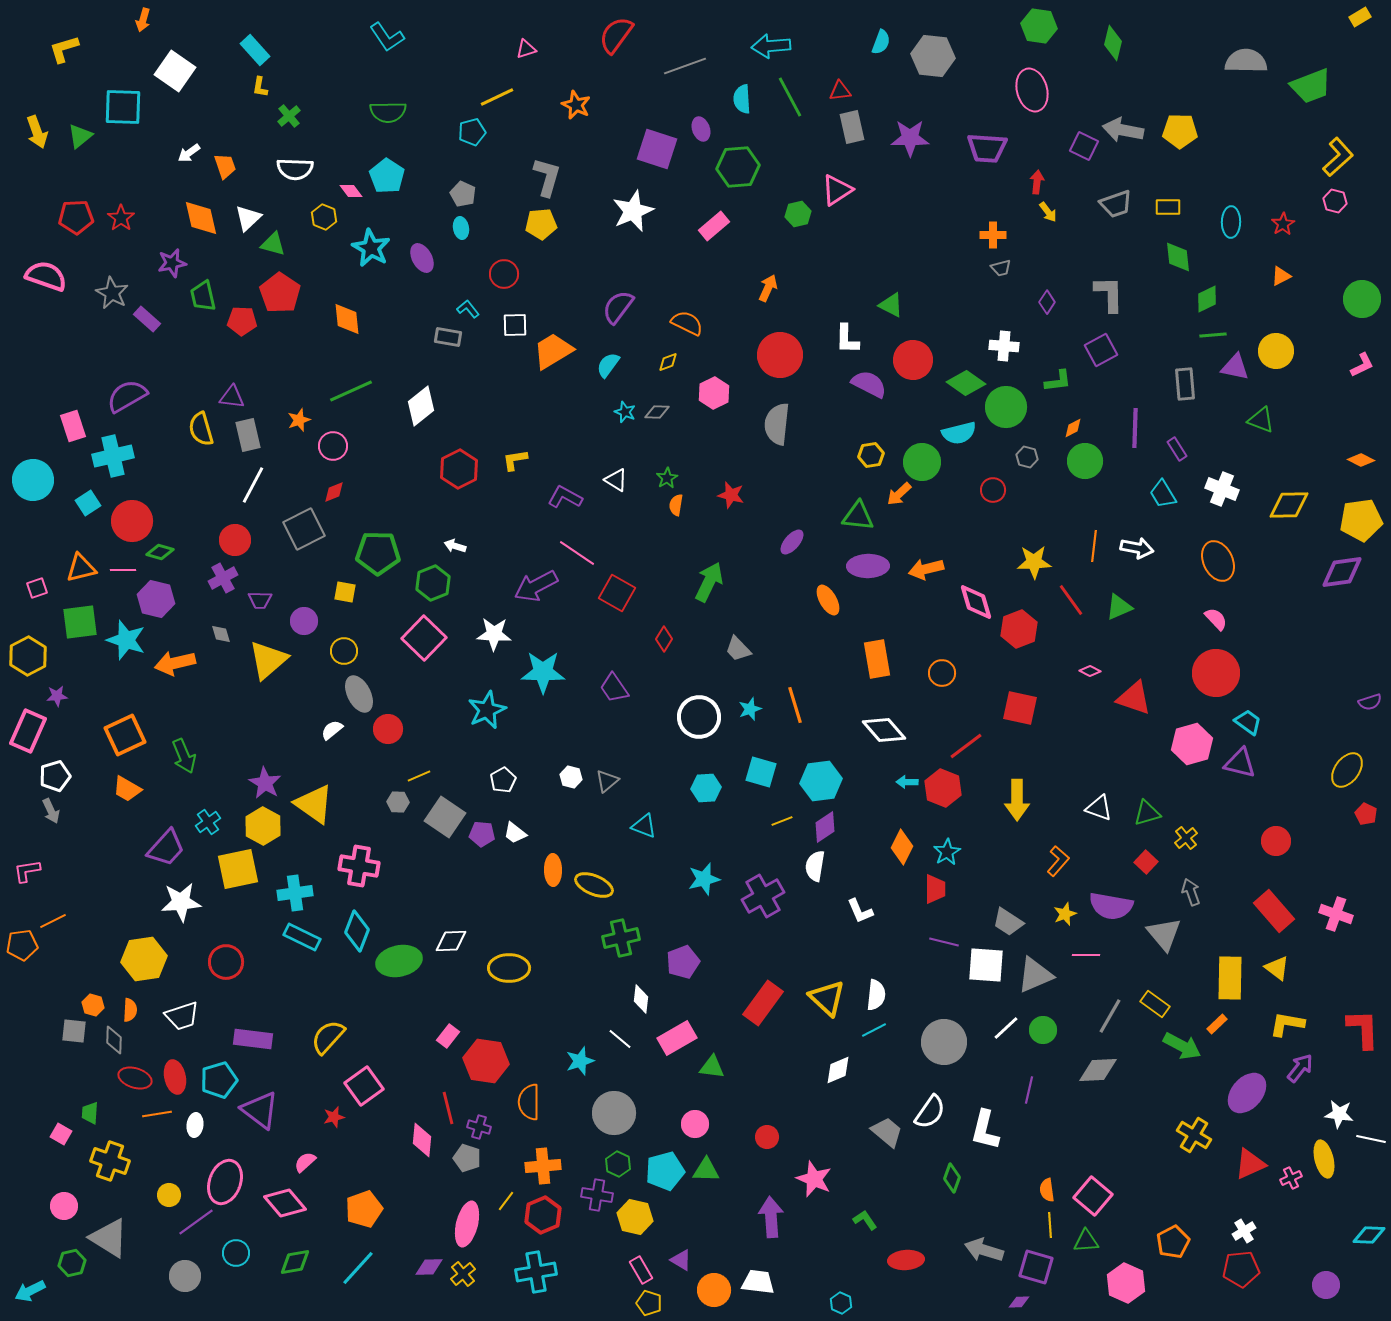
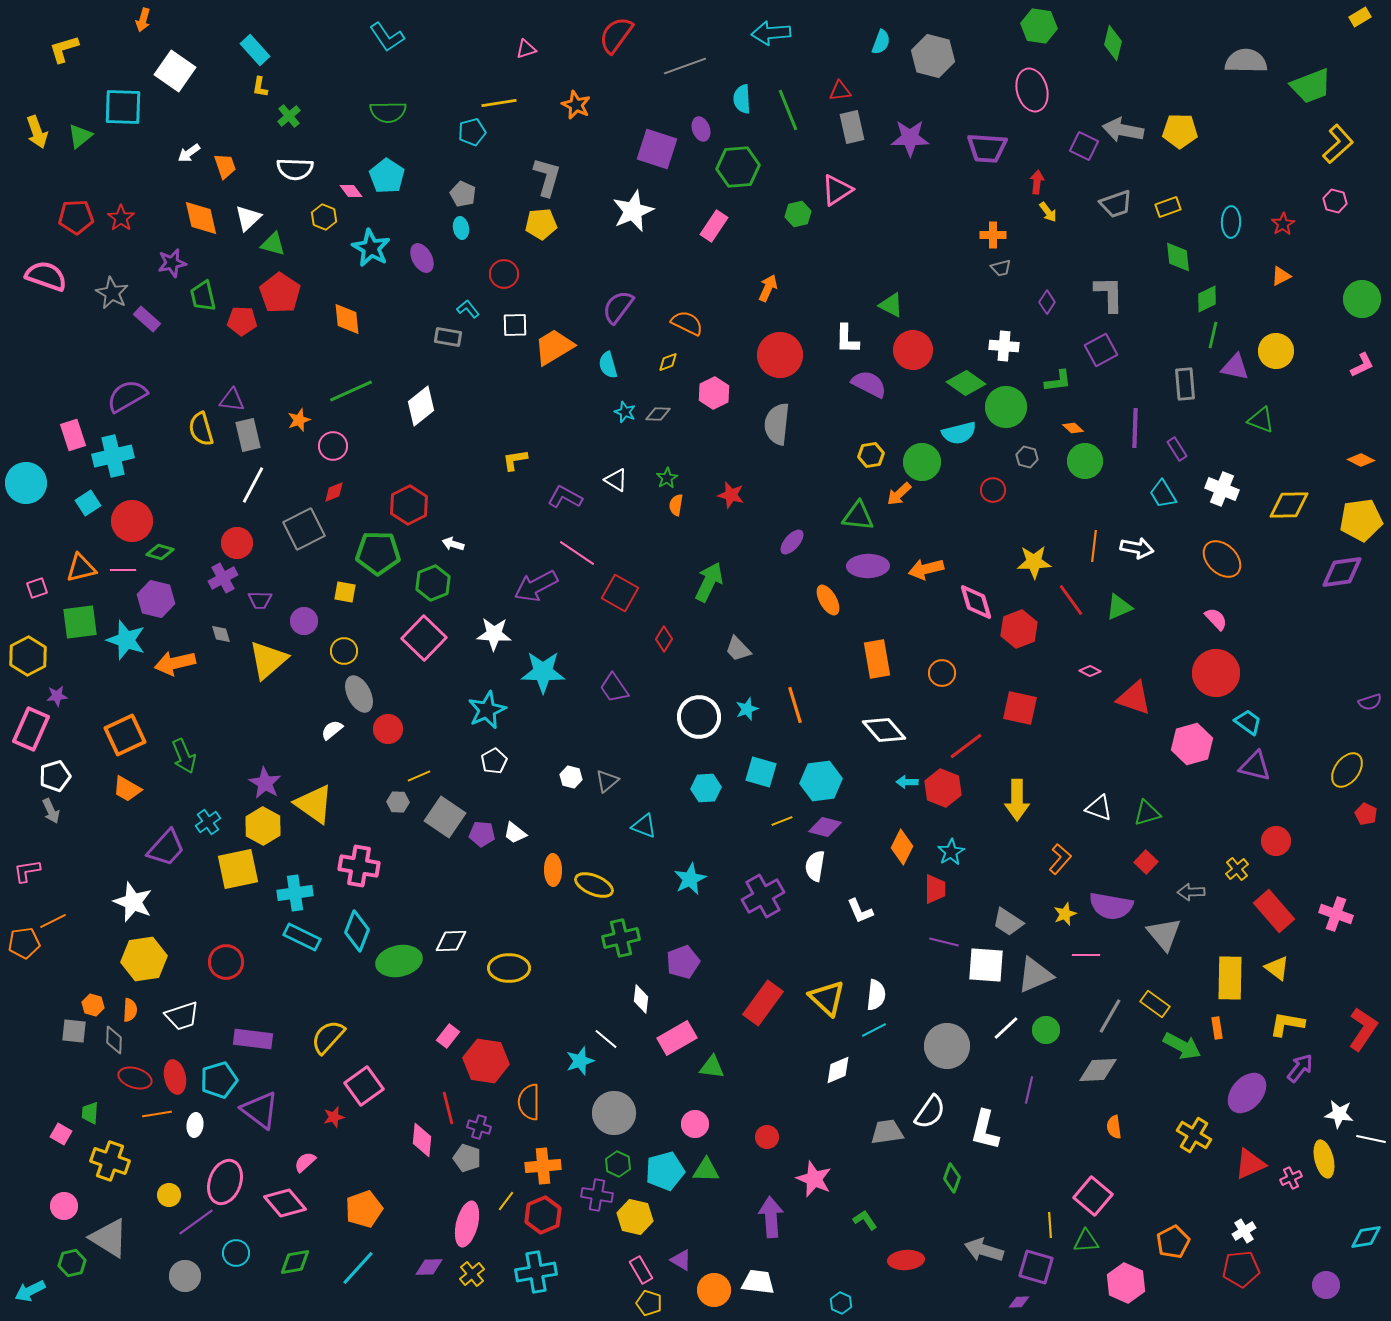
cyan arrow at (771, 46): moved 13 px up
gray hexagon at (933, 56): rotated 9 degrees clockwise
yellow line at (497, 97): moved 2 px right, 6 px down; rotated 16 degrees clockwise
green line at (790, 97): moved 2 px left, 13 px down; rotated 6 degrees clockwise
yellow L-shape at (1338, 157): moved 13 px up
yellow rectangle at (1168, 207): rotated 20 degrees counterclockwise
pink rectangle at (714, 226): rotated 16 degrees counterclockwise
green line at (1213, 335): rotated 72 degrees counterclockwise
orange trapezoid at (553, 351): moved 1 px right, 4 px up
red circle at (913, 360): moved 10 px up
cyan semicircle at (608, 365): rotated 52 degrees counterclockwise
purple triangle at (232, 397): moved 3 px down
gray diamond at (657, 412): moved 1 px right, 2 px down
pink rectangle at (73, 426): moved 9 px down
orange diamond at (1073, 428): rotated 70 degrees clockwise
red hexagon at (459, 469): moved 50 px left, 36 px down
cyan circle at (33, 480): moved 7 px left, 3 px down
red circle at (235, 540): moved 2 px right, 3 px down
white arrow at (455, 546): moved 2 px left, 2 px up
orange ellipse at (1218, 561): moved 4 px right, 2 px up; rotated 21 degrees counterclockwise
red square at (617, 593): moved 3 px right
cyan star at (750, 709): moved 3 px left
pink rectangle at (28, 731): moved 3 px right, 2 px up
purple triangle at (1240, 763): moved 15 px right, 3 px down
white pentagon at (503, 780): moved 9 px left, 19 px up
purple diamond at (825, 827): rotated 48 degrees clockwise
yellow cross at (1186, 838): moved 51 px right, 31 px down
cyan star at (947, 852): moved 4 px right
orange L-shape at (1058, 861): moved 2 px right, 2 px up
cyan star at (704, 879): moved 14 px left; rotated 12 degrees counterclockwise
gray arrow at (1191, 892): rotated 72 degrees counterclockwise
white star at (181, 902): moved 48 px left; rotated 27 degrees clockwise
orange pentagon at (22, 945): moved 2 px right, 2 px up
orange rectangle at (1217, 1024): moved 4 px down; rotated 55 degrees counterclockwise
red L-shape at (1363, 1029): rotated 36 degrees clockwise
green circle at (1043, 1030): moved 3 px right
white line at (620, 1039): moved 14 px left
gray circle at (944, 1042): moved 3 px right, 4 px down
gray trapezoid at (887, 1132): rotated 48 degrees counterclockwise
orange semicircle at (1047, 1190): moved 67 px right, 63 px up
cyan diamond at (1369, 1235): moved 3 px left, 2 px down; rotated 12 degrees counterclockwise
yellow cross at (463, 1274): moved 9 px right
